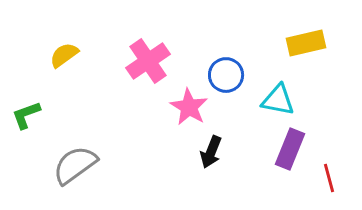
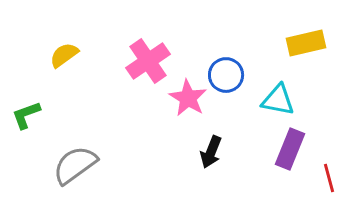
pink star: moved 1 px left, 9 px up
